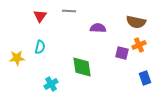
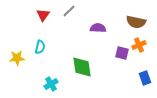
gray line: rotated 48 degrees counterclockwise
red triangle: moved 3 px right, 1 px up
